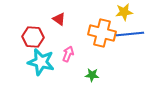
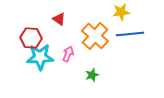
yellow star: moved 3 px left
orange cross: moved 7 px left, 3 px down; rotated 28 degrees clockwise
red hexagon: moved 2 px left, 1 px down
cyan star: moved 1 px left, 5 px up; rotated 16 degrees counterclockwise
green star: rotated 24 degrees counterclockwise
